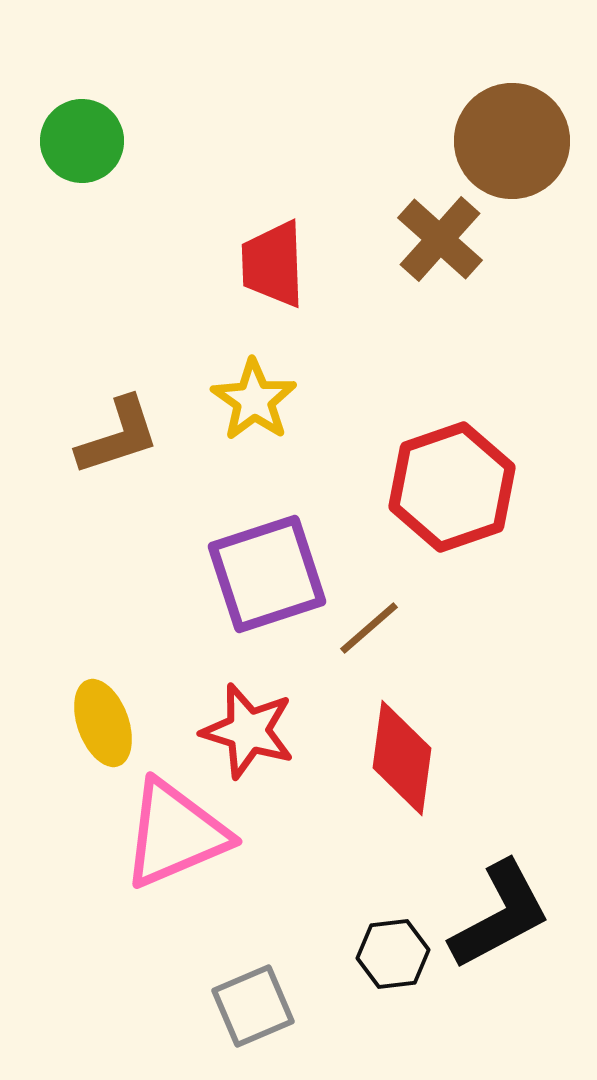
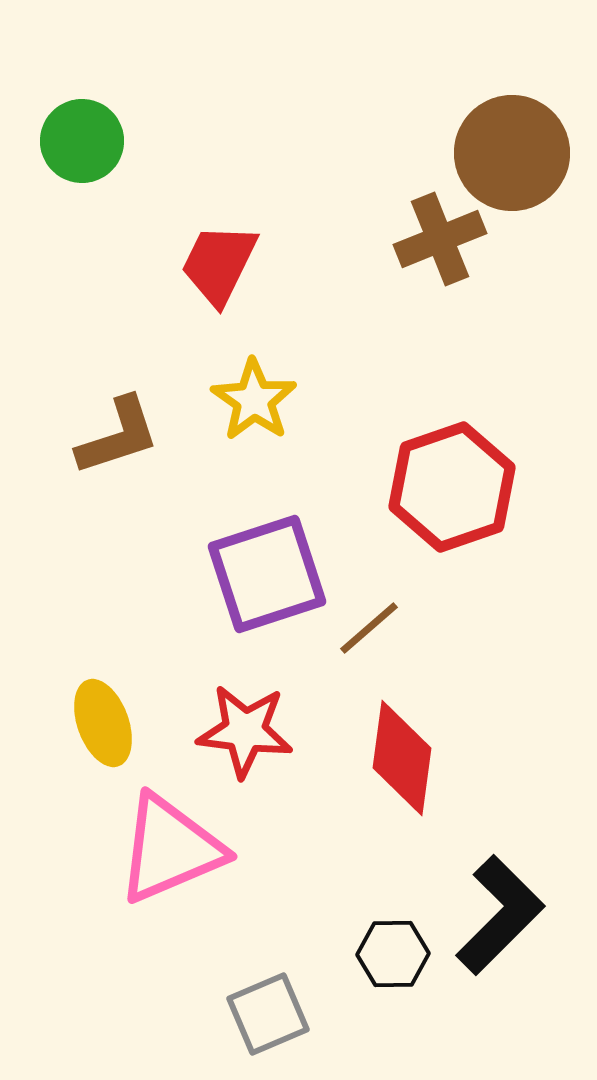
brown circle: moved 12 px down
brown cross: rotated 26 degrees clockwise
red trapezoid: moved 54 px left; rotated 28 degrees clockwise
red star: moved 3 px left; rotated 10 degrees counterclockwise
pink triangle: moved 5 px left, 15 px down
black L-shape: rotated 17 degrees counterclockwise
black hexagon: rotated 6 degrees clockwise
gray square: moved 15 px right, 8 px down
